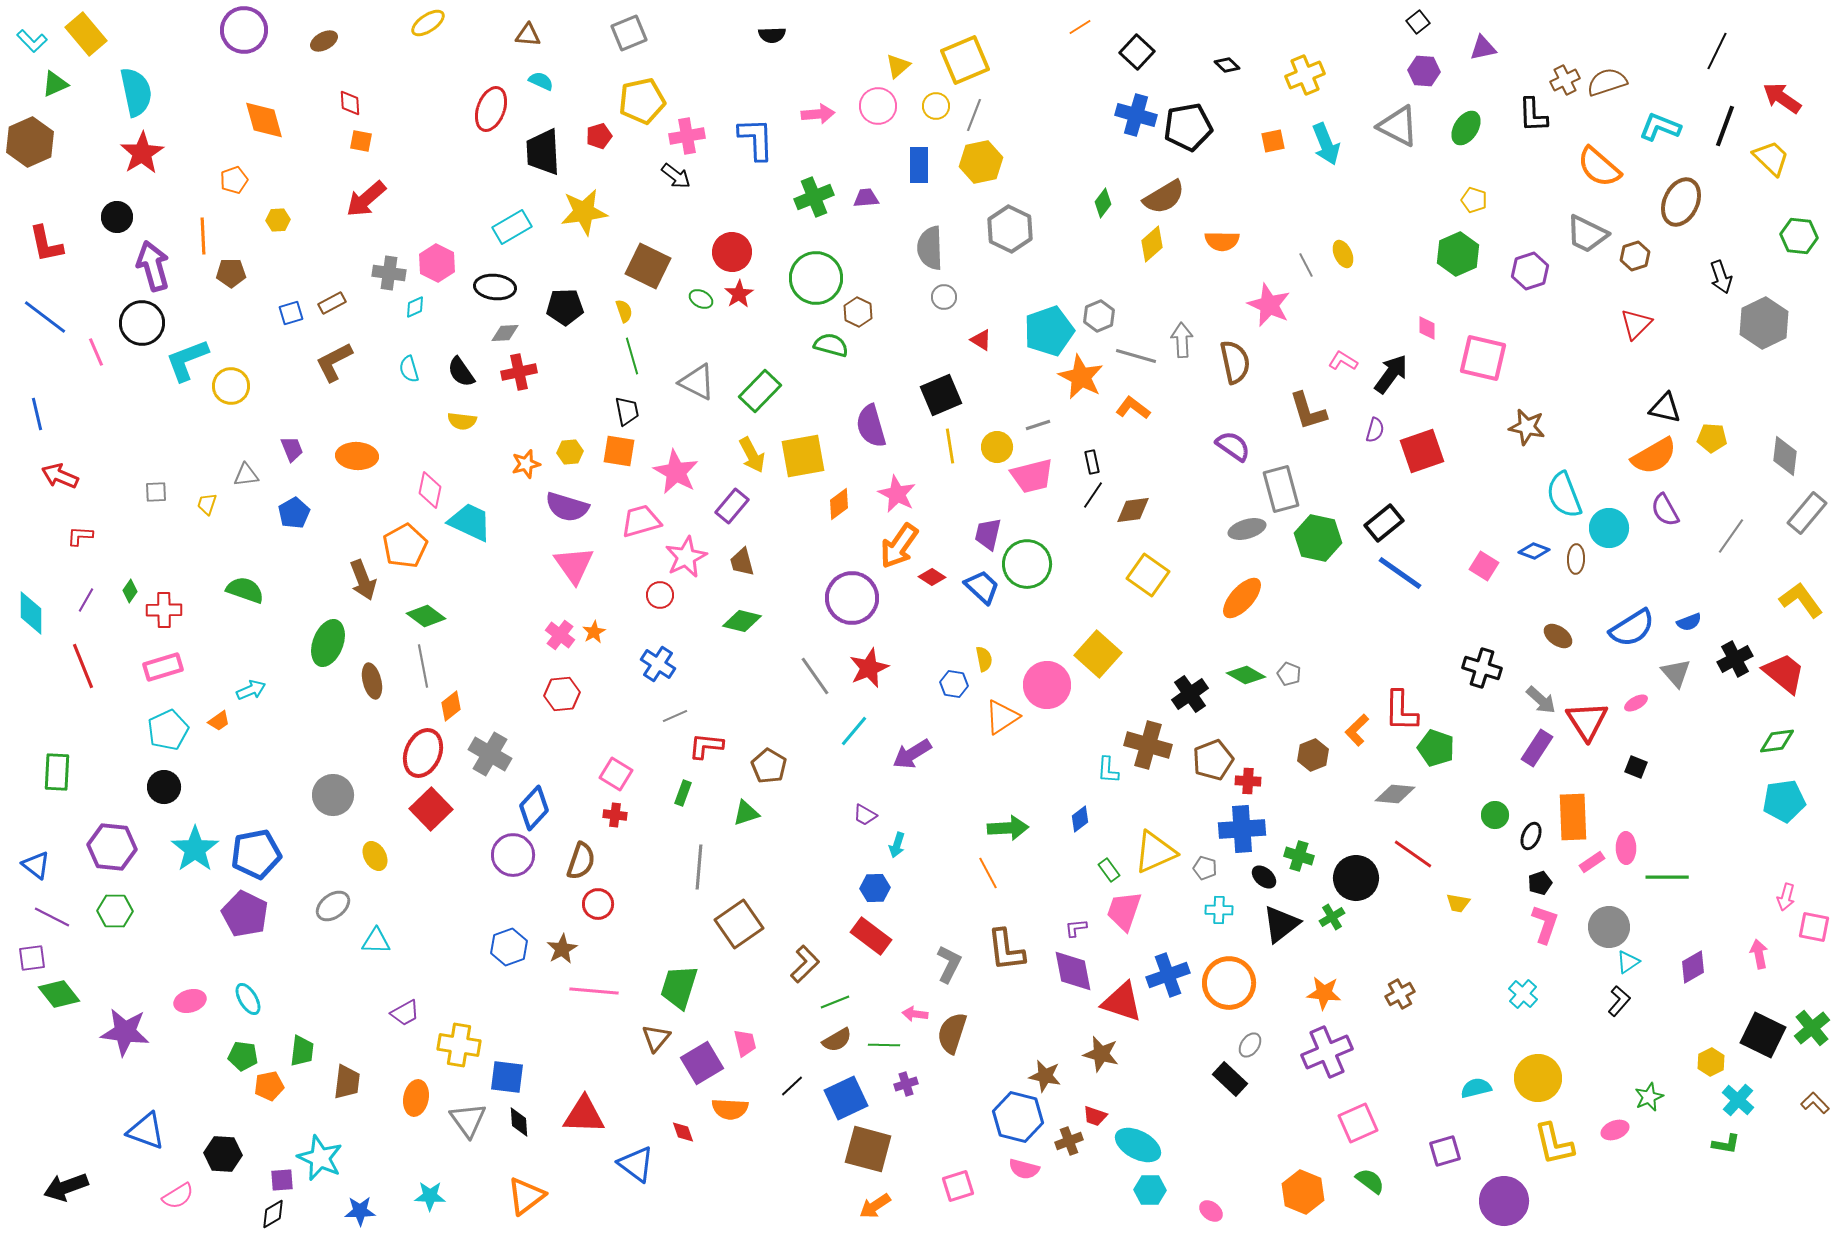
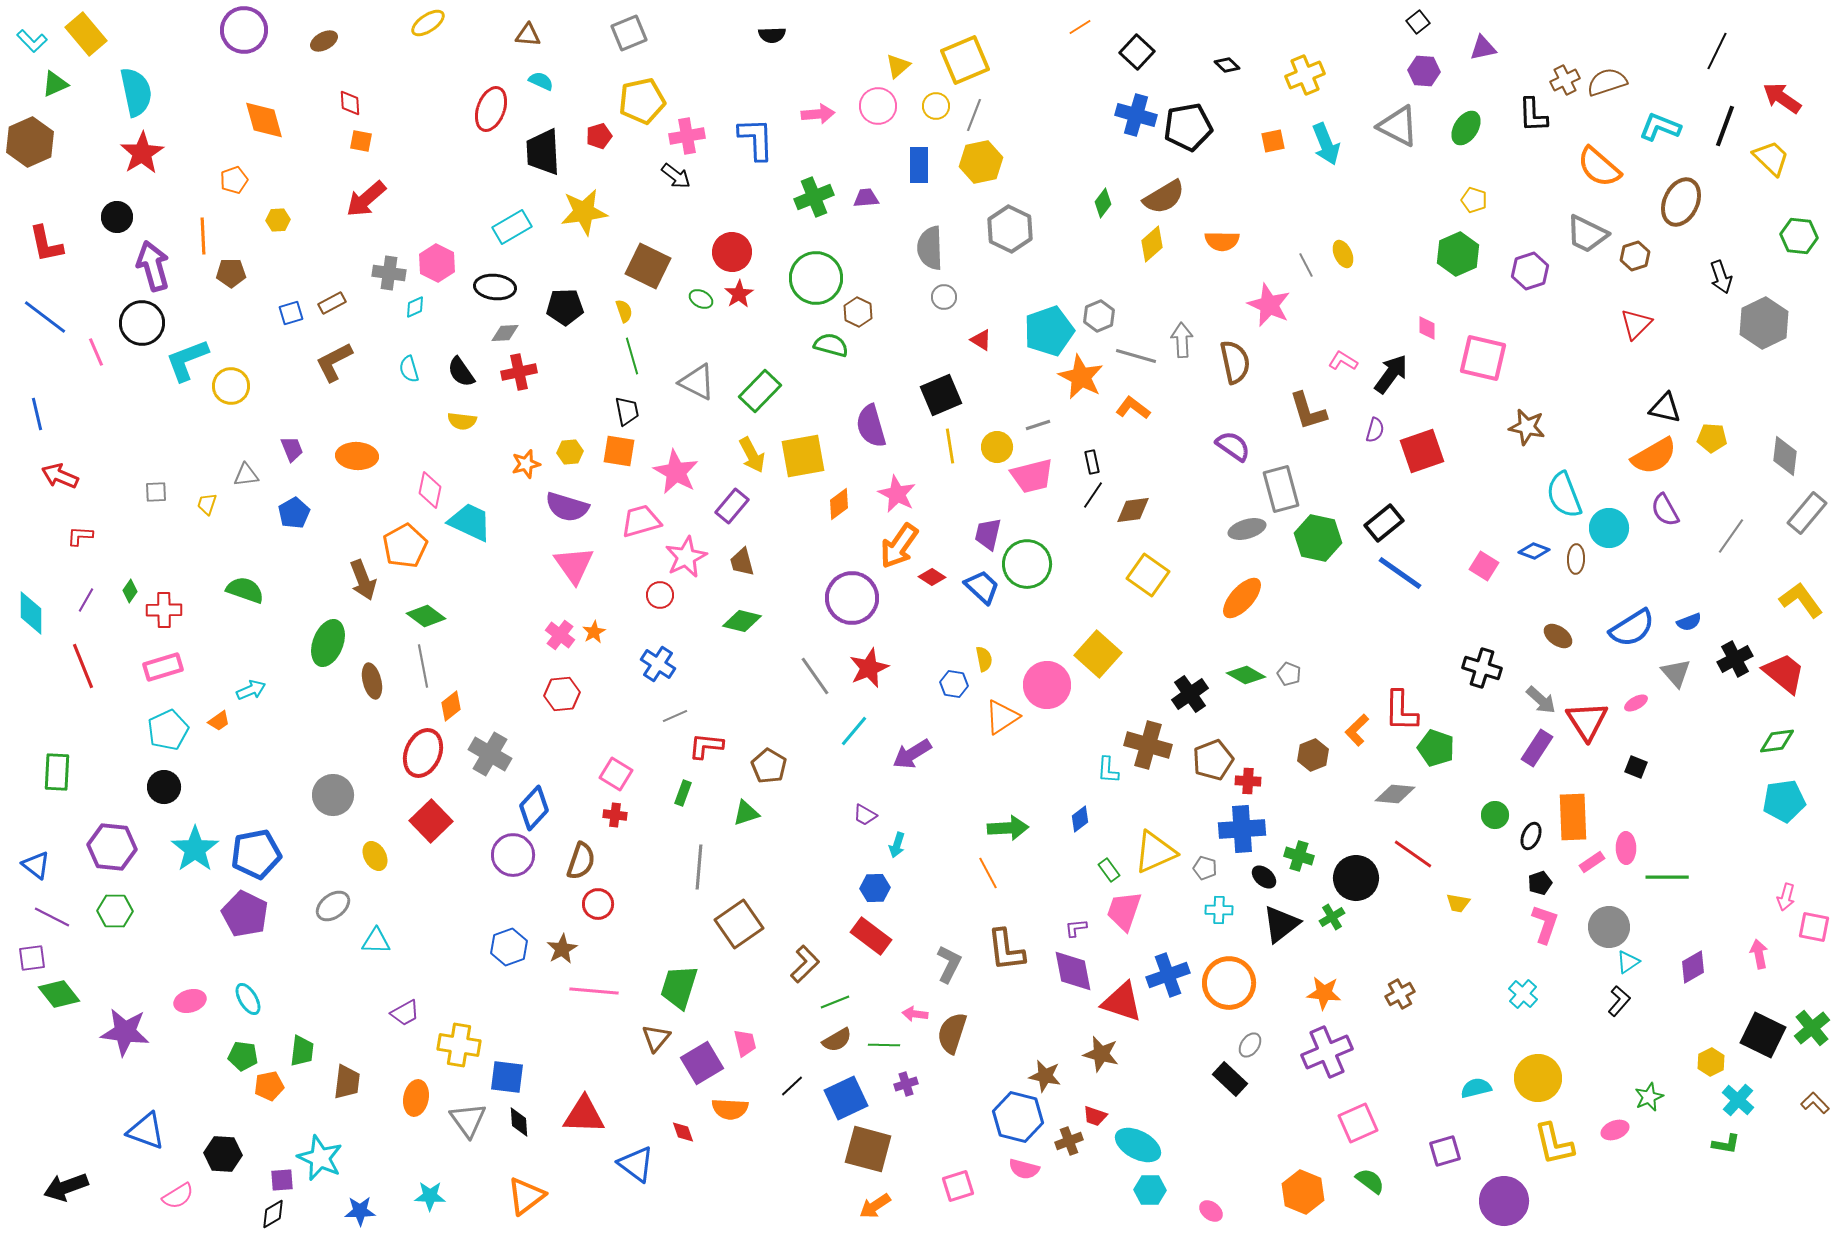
red square at (431, 809): moved 12 px down
